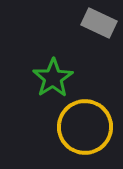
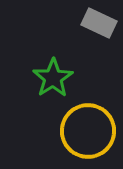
yellow circle: moved 3 px right, 4 px down
